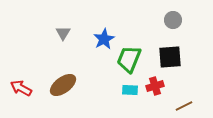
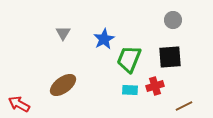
red arrow: moved 2 px left, 16 px down
